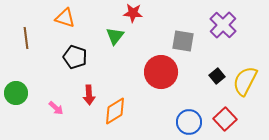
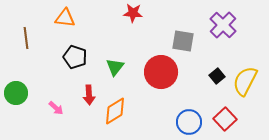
orange triangle: rotated 10 degrees counterclockwise
green triangle: moved 31 px down
